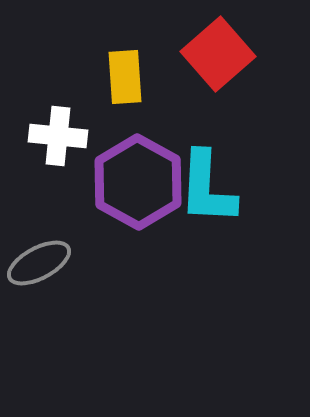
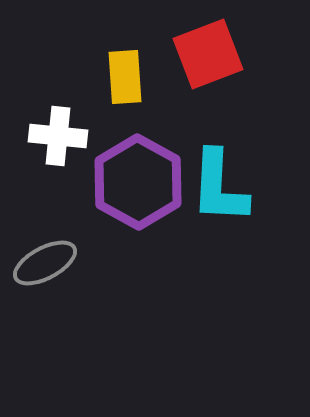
red square: moved 10 px left; rotated 20 degrees clockwise
cyan L-shape: moved 12 px right, 1 px up
gray ellipse: moved 6 px right
